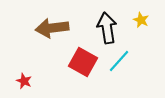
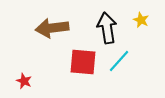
red square: rotated 24 degrees counterclockwise
